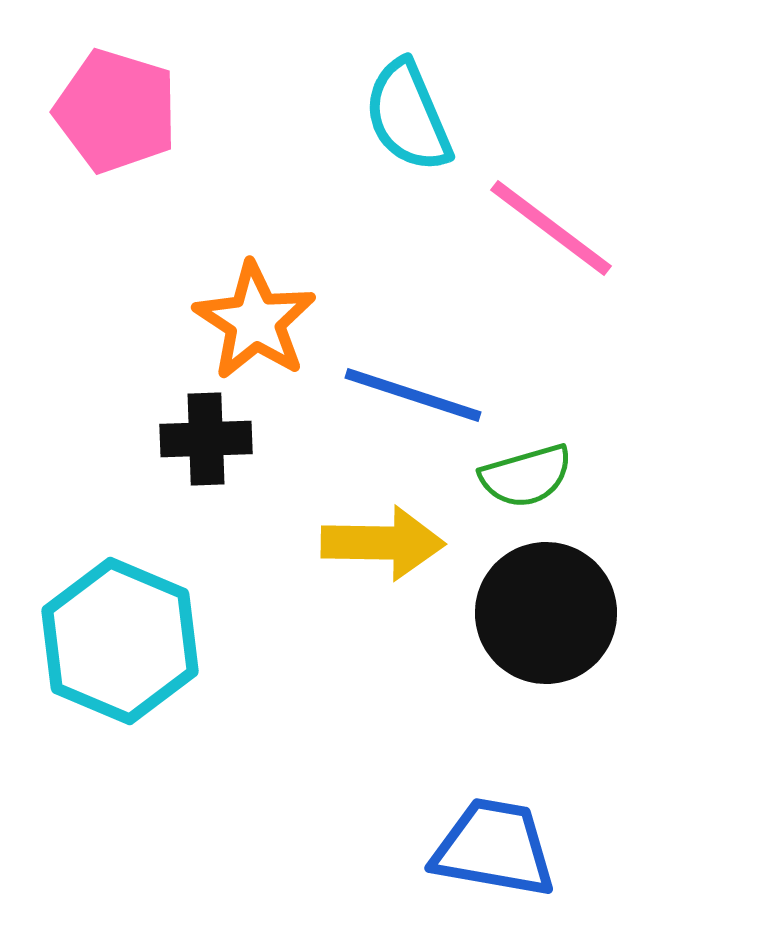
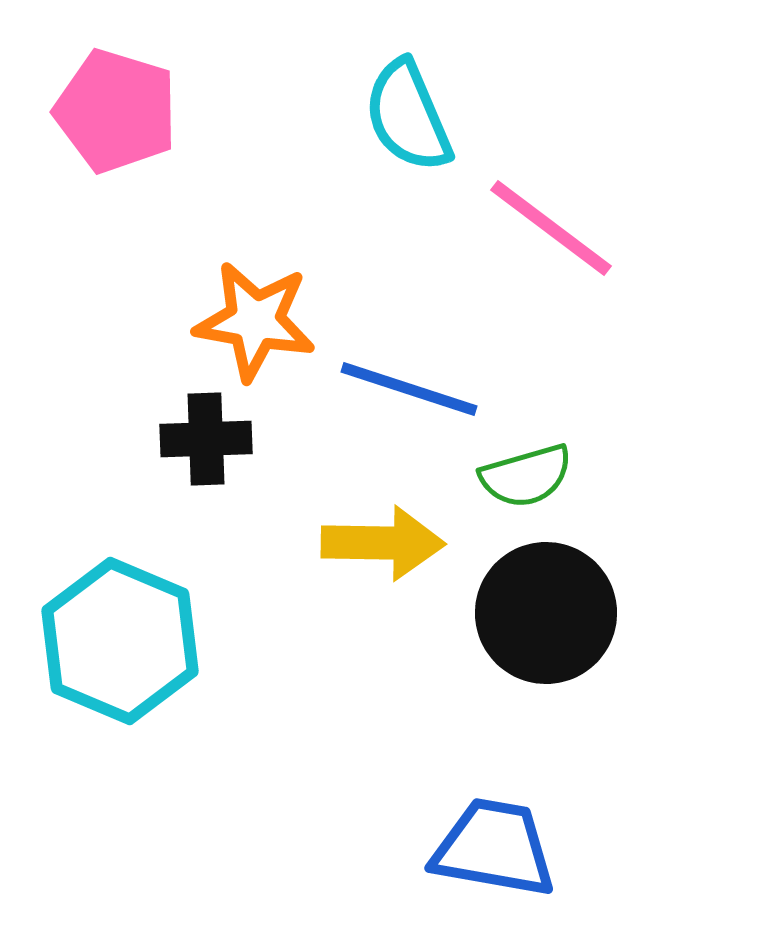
orange star: rotated 23 degrees counterclockwise
blue line: moved 4 px left, 6 px up
